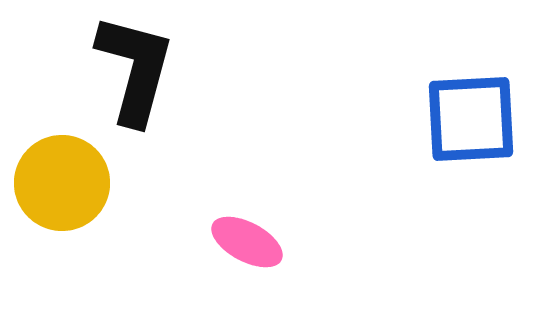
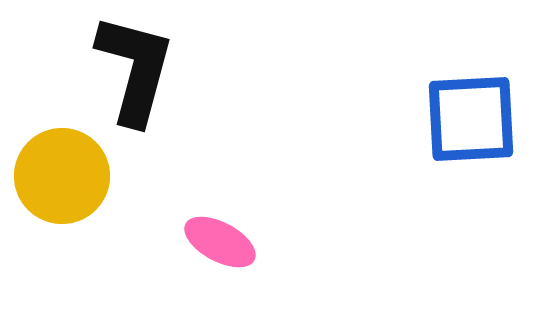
yellow circle: moved 7 px up
pink ellipse: moved 27 px left
